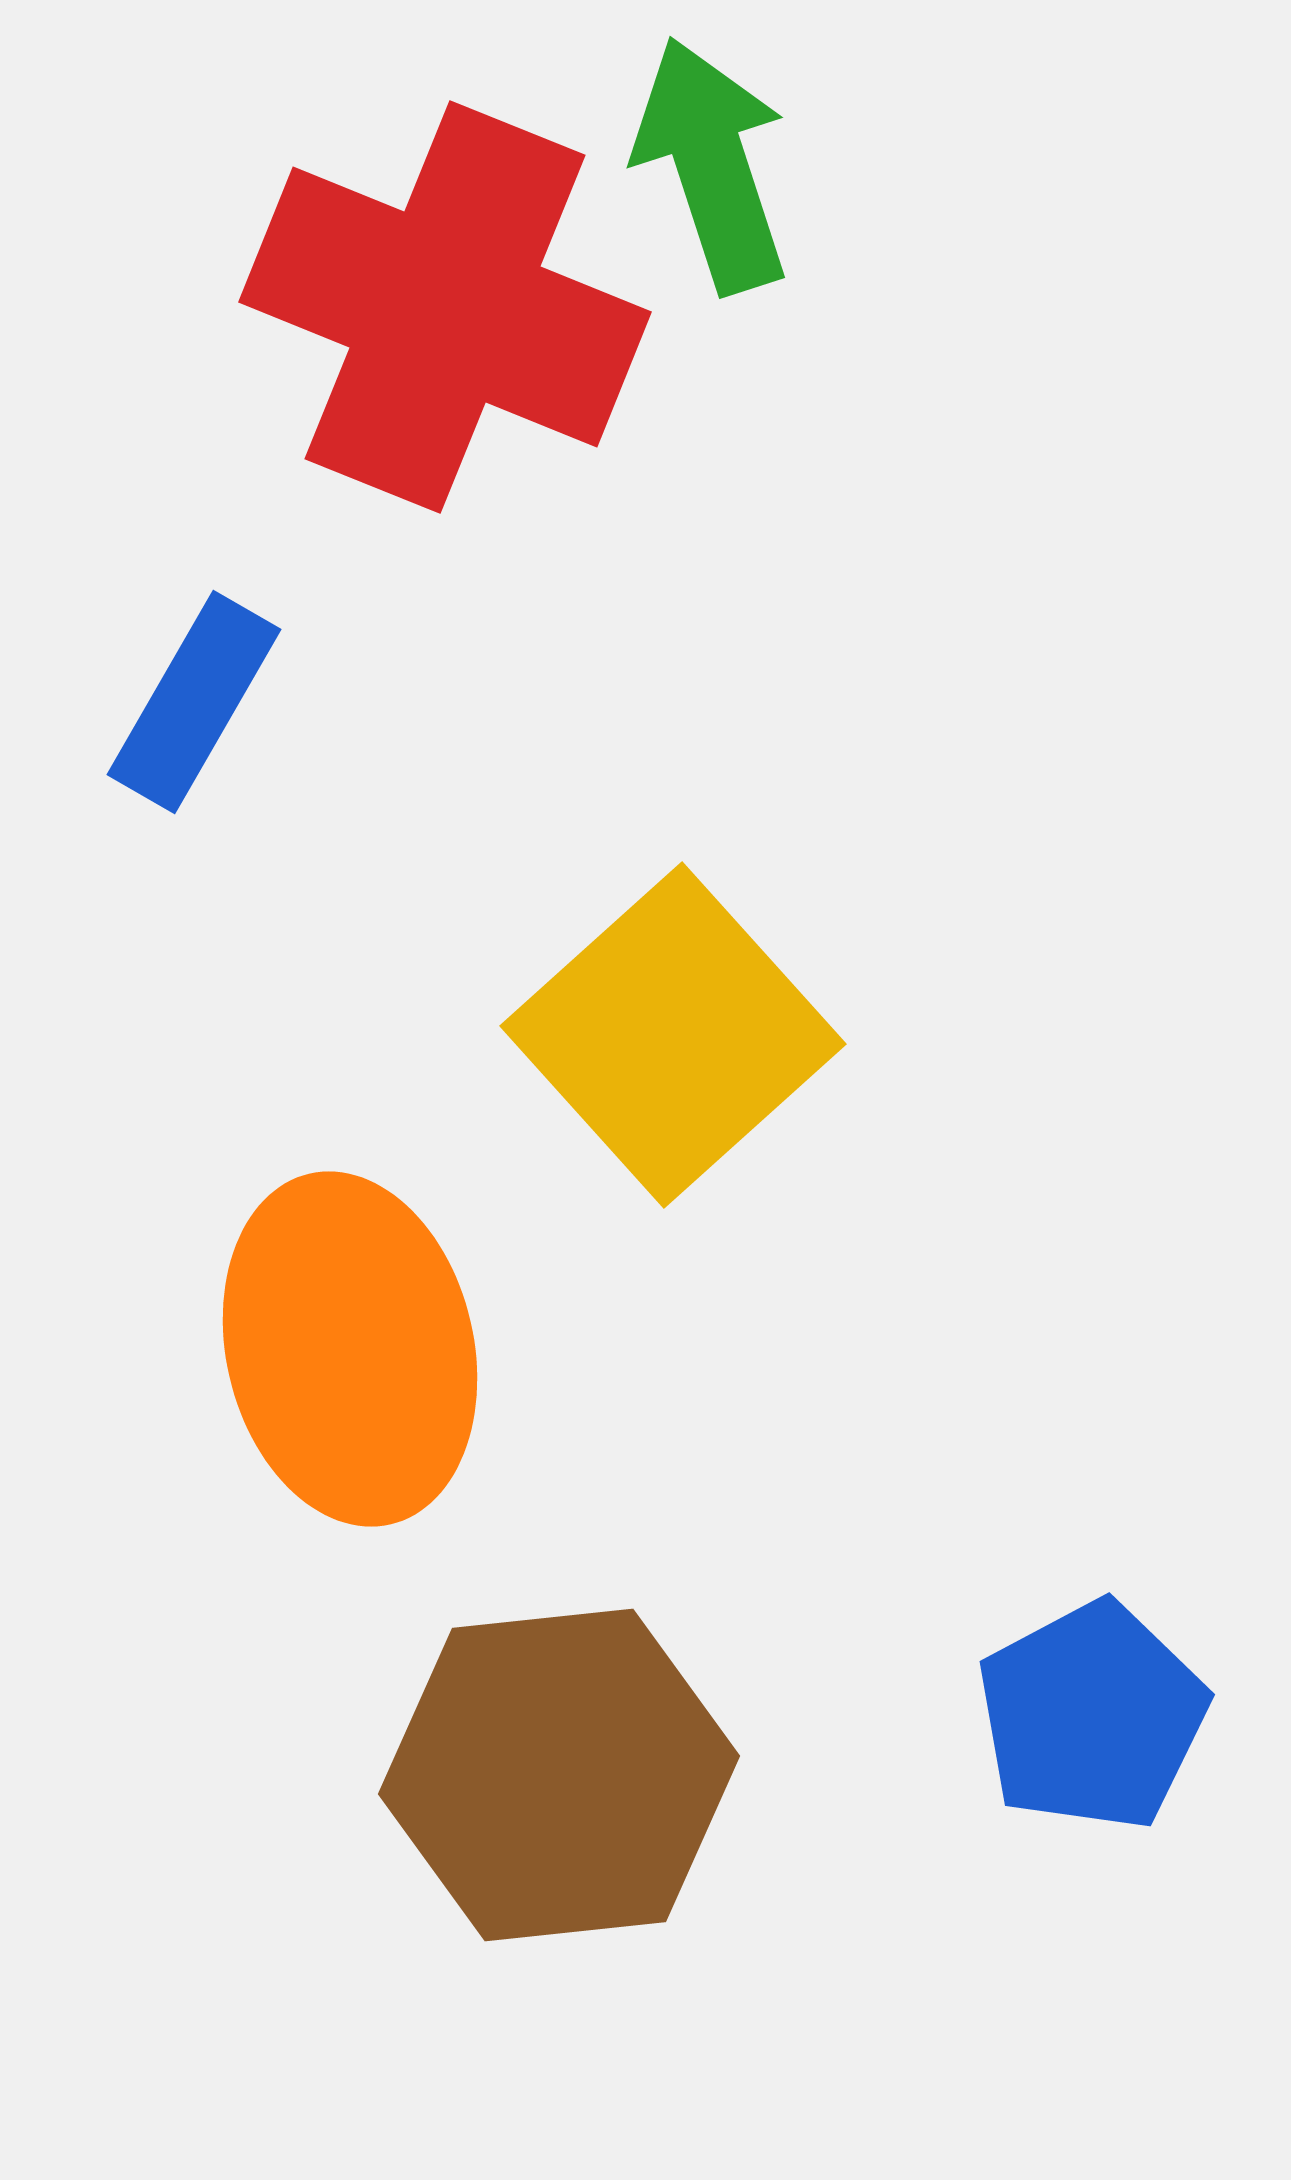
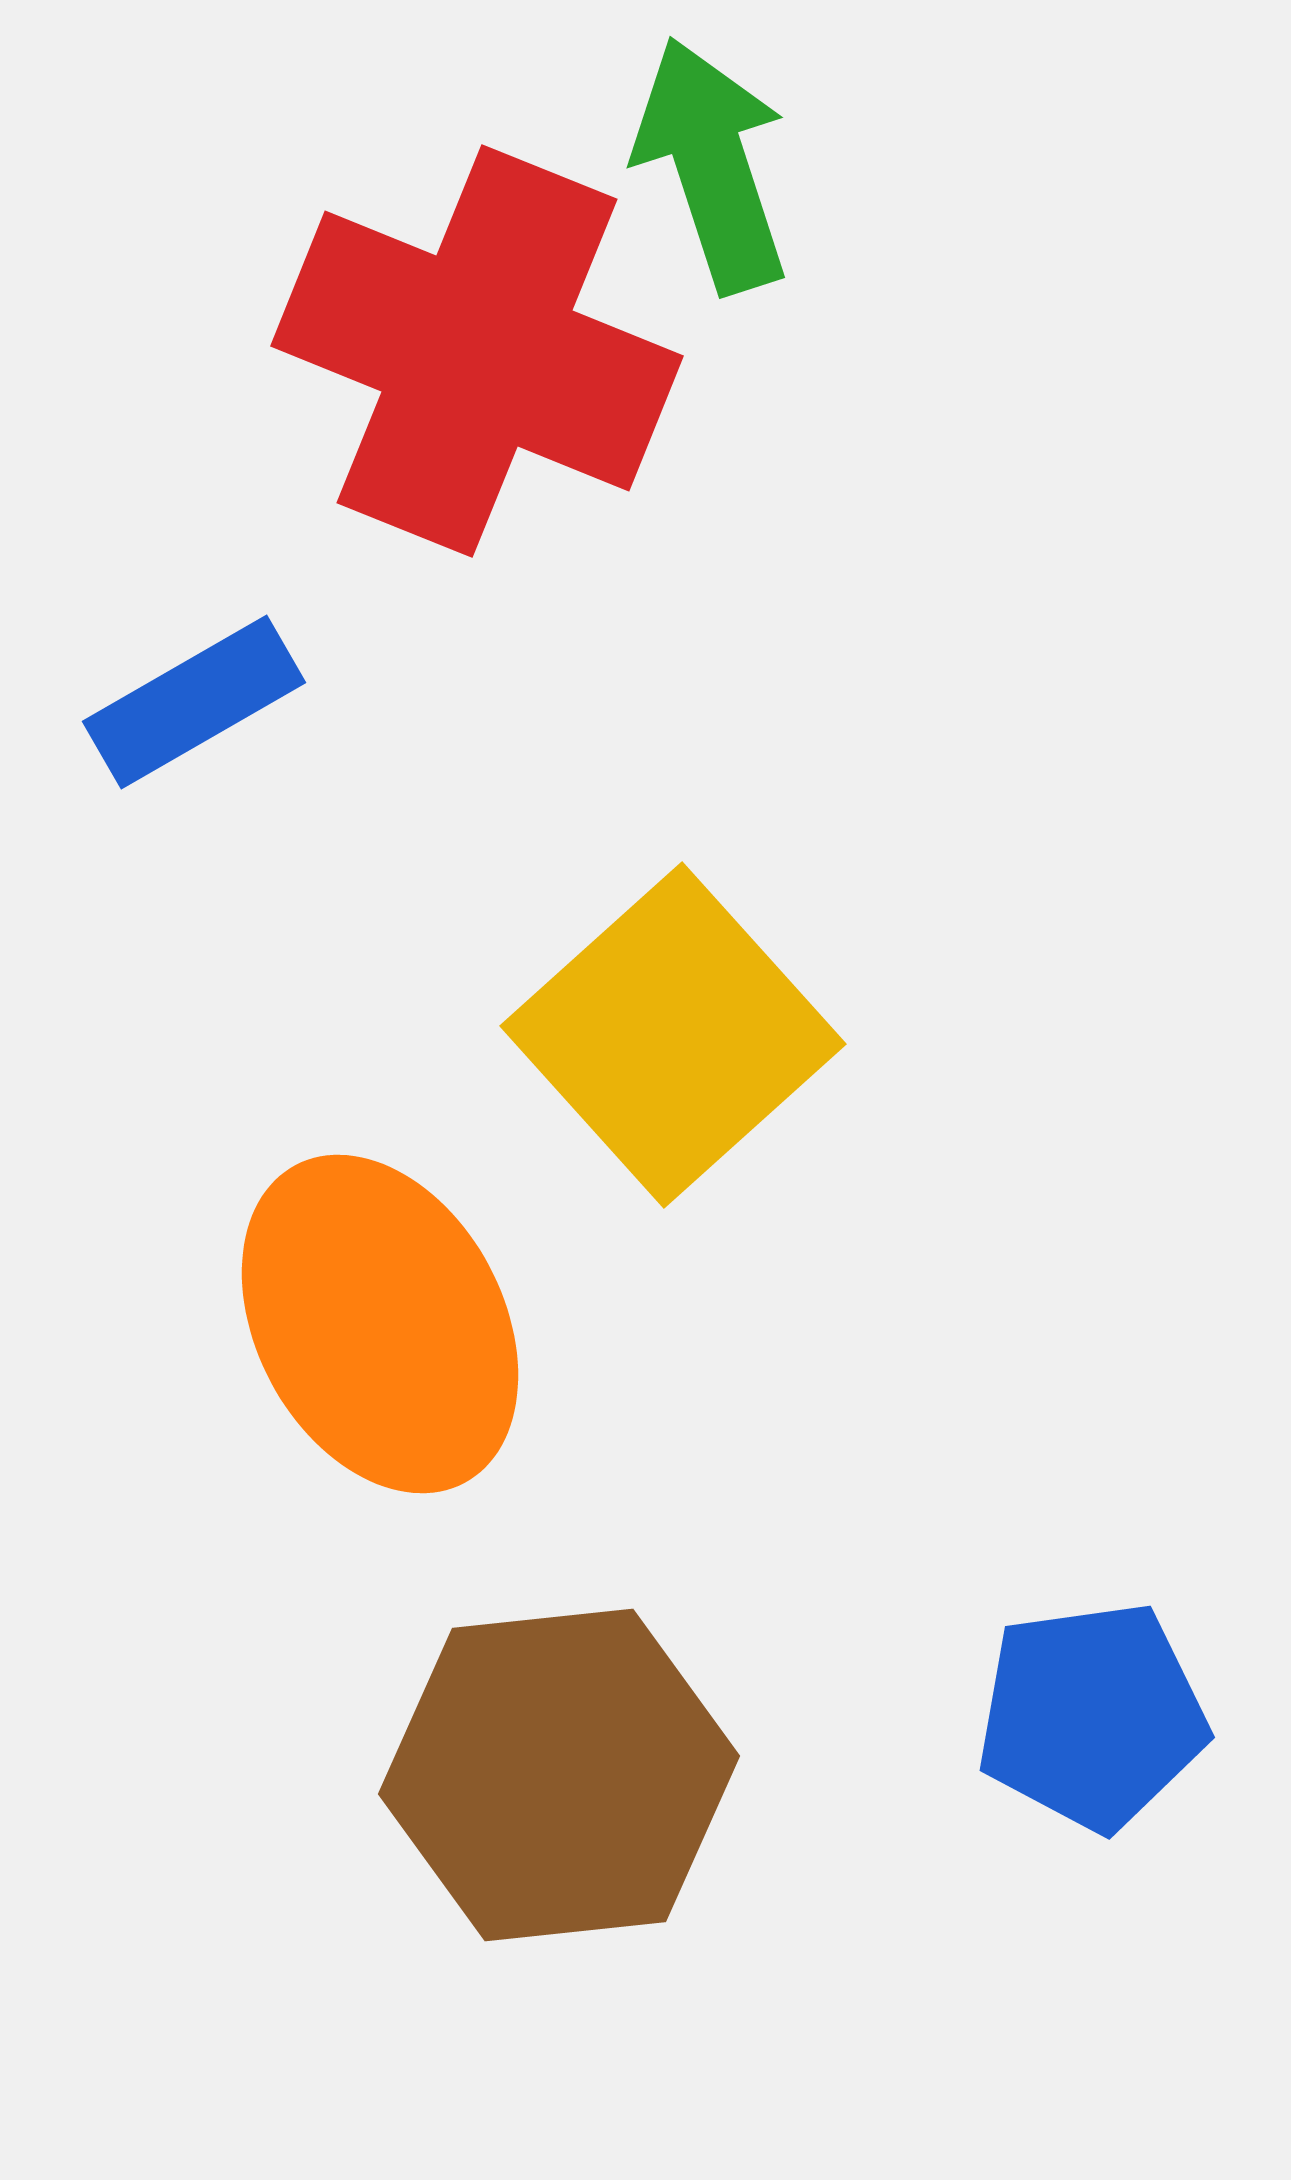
red cross: moved 32 px right, 44 px down
blue rectangle: rotated 30 degrees clockwise
orange ellipse: moved 30 px right, 25 px up; rotated 15 degrees counterclockwise
blue pentagon: rotated 20 degrees clockwise
